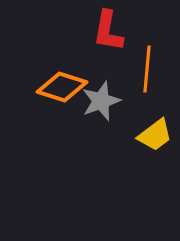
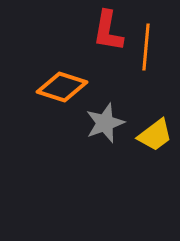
orange line: moved 1 px left, 22 px up
gray star: moved 4 px right, 22 px down
